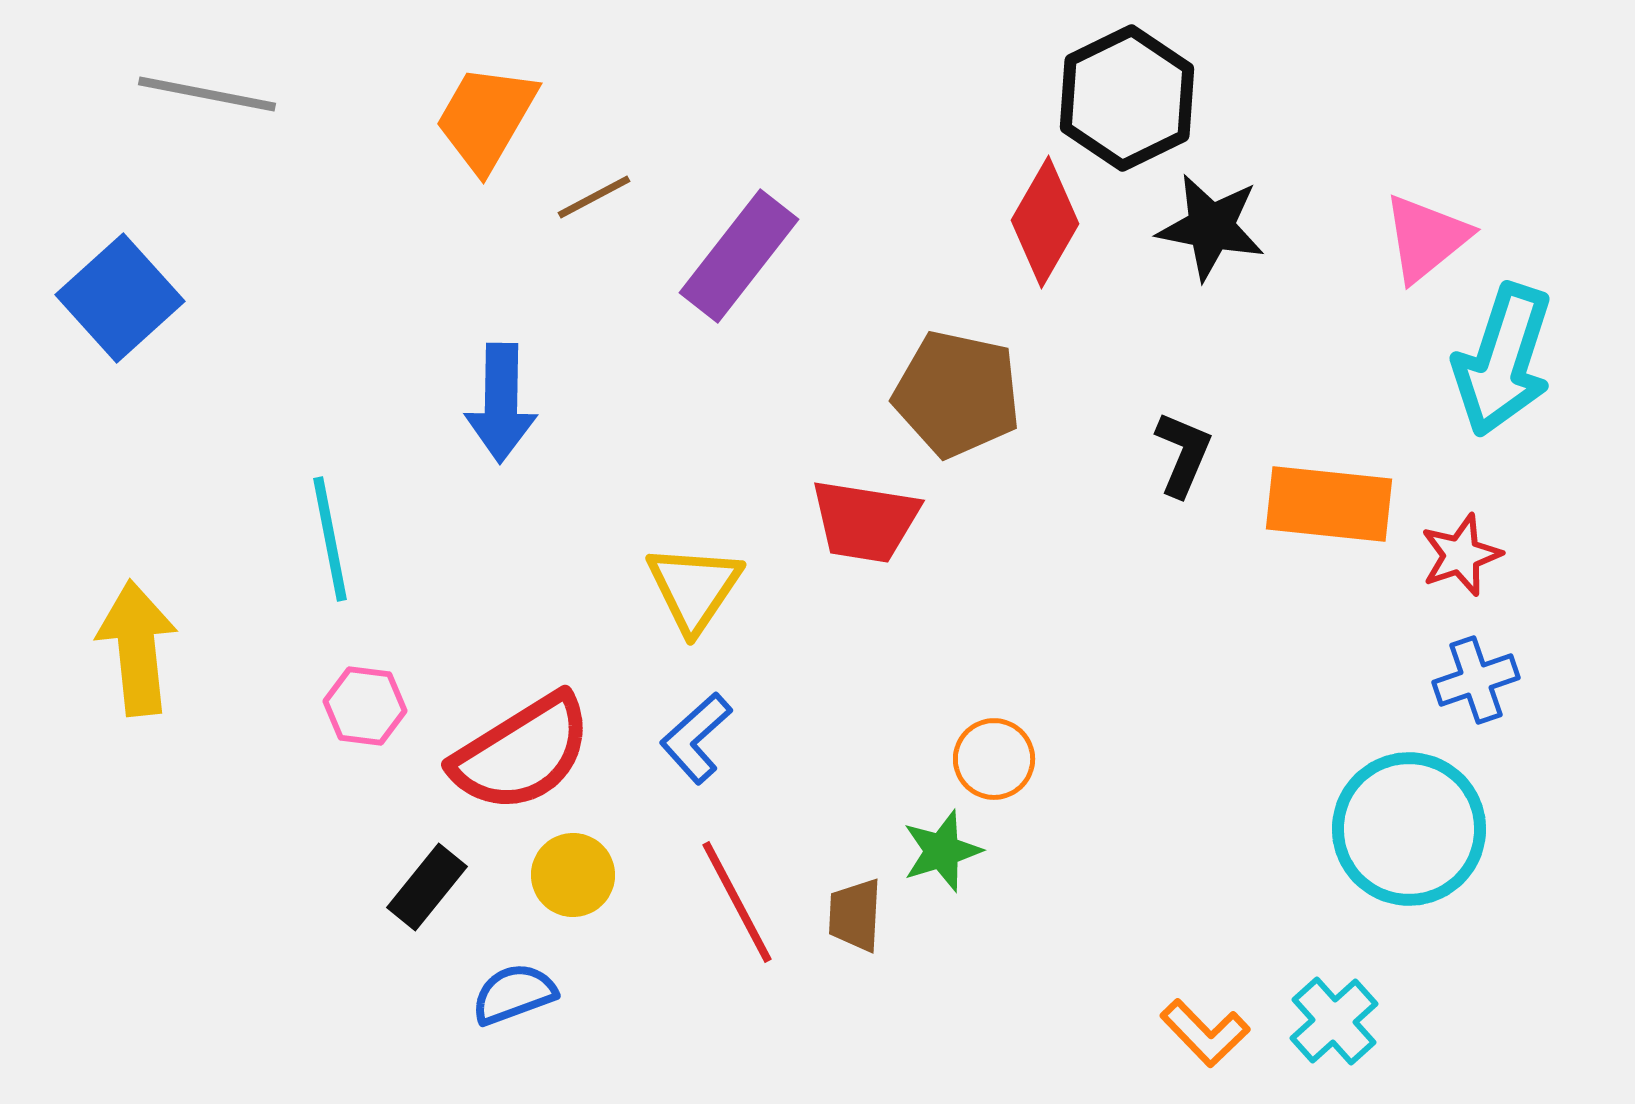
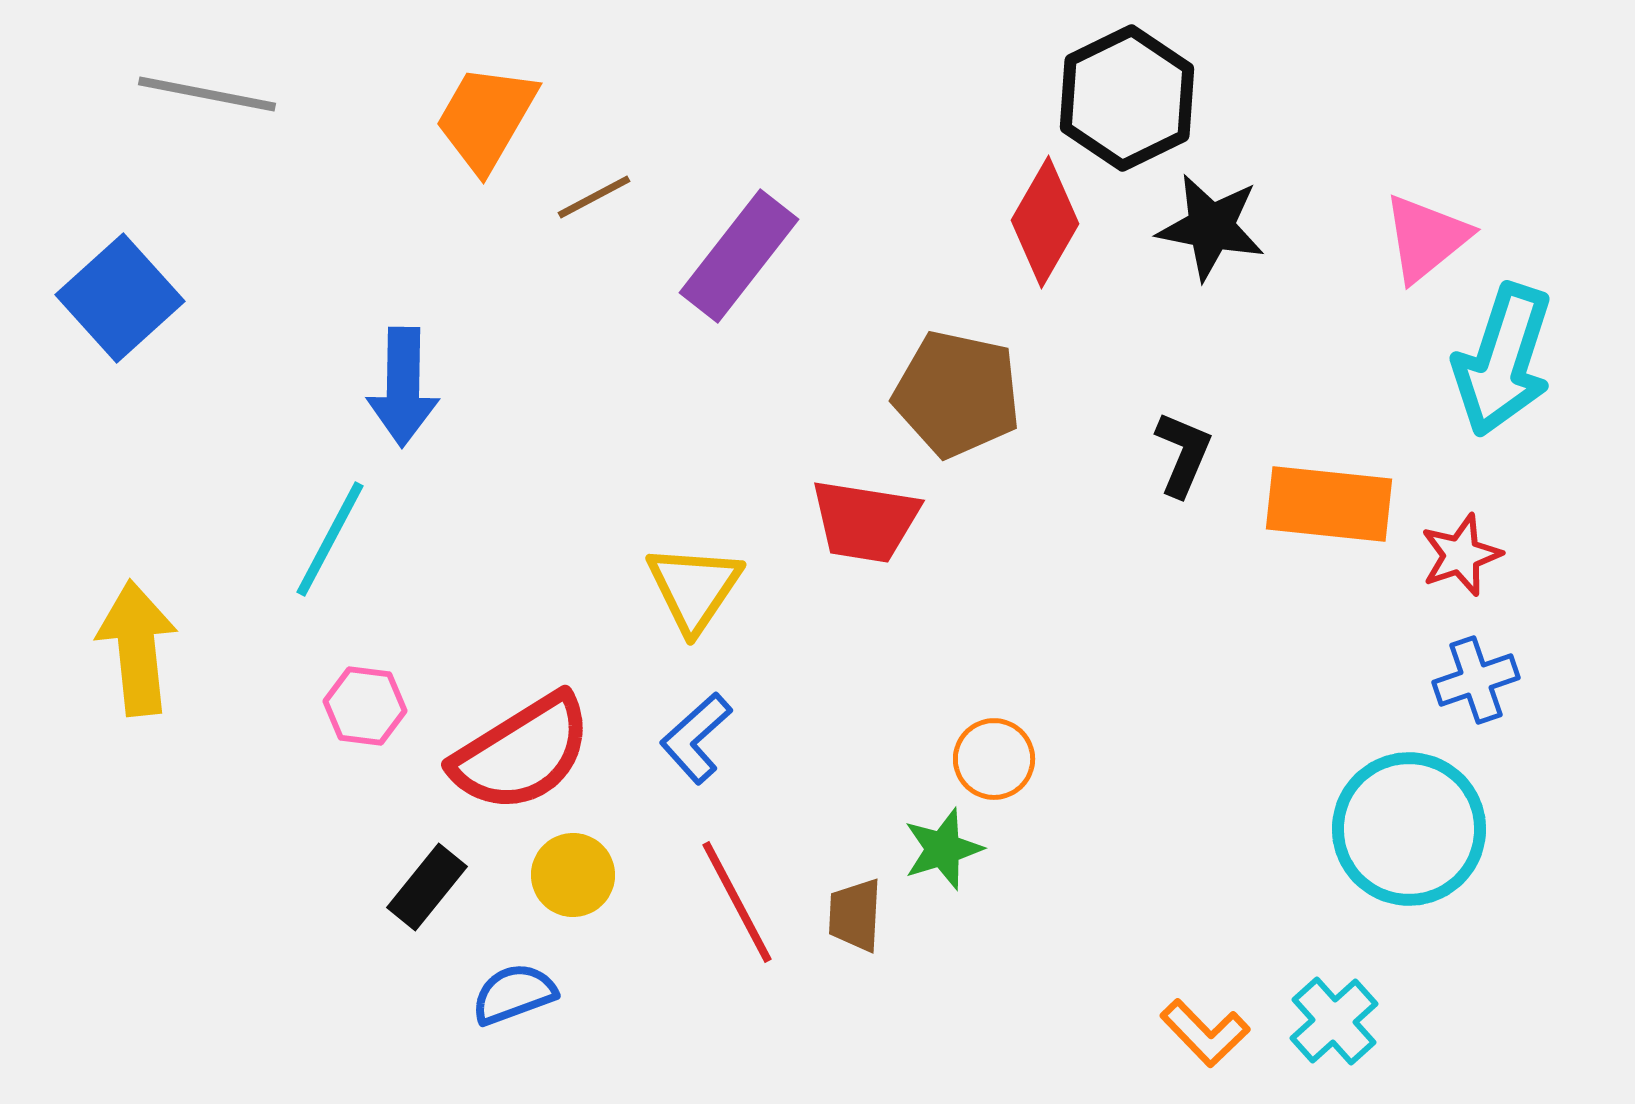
blue arrow: moved 98 px left, 16 px up
cyan line: rotated 39 degrees clockwise
green star: moved 1 px right, 2 px up
